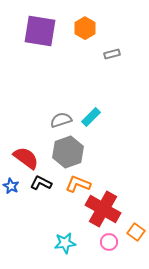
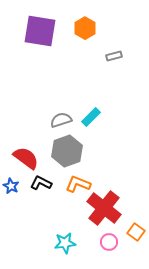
gray rectangle: moved 2 px right, 2 px down
gray hexagon: moved 1 px left, 1 px up
red cross: moved 1 px right, 1 px up; rotated 8 degrees clockwise
